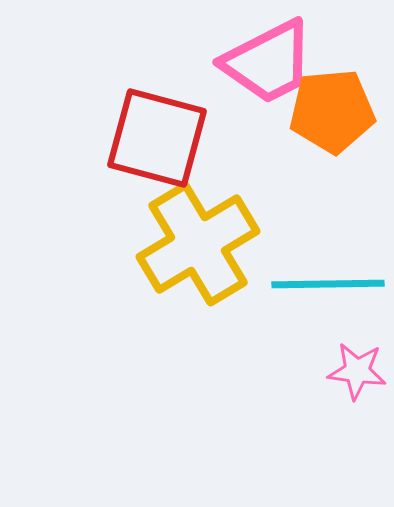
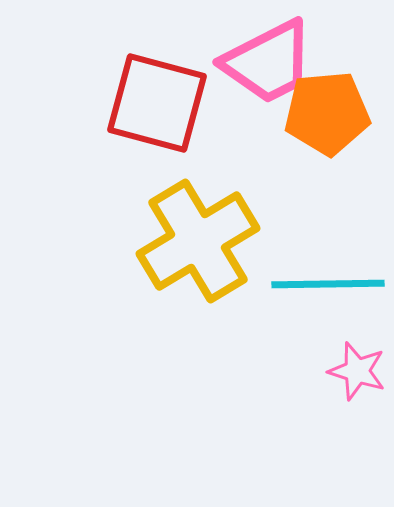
orange pentagon: moved 5 px left, 2 px down
red square: moved 35 px up
yellow cross: moved 3 px up
pink star: rotated 10 degrees clockwise
